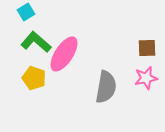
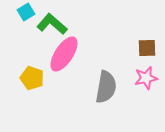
green L-shape: moved 16 px right, 18 px up
yellow pentagon: moved 2 px left
